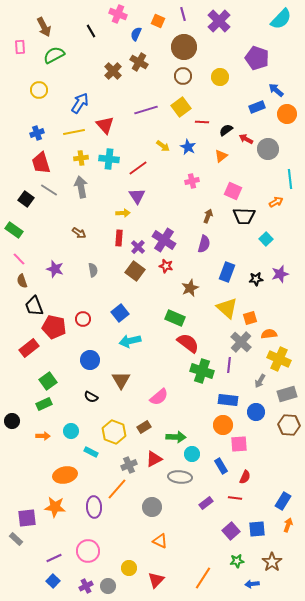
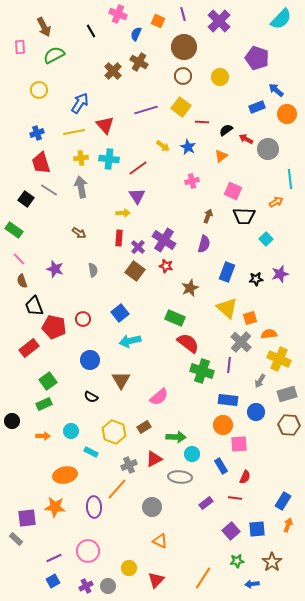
yellow square at (181, 107): rotated 18 degrees counterclockwise
blue square at (53, 581): rotated 16 degrees clockwise
